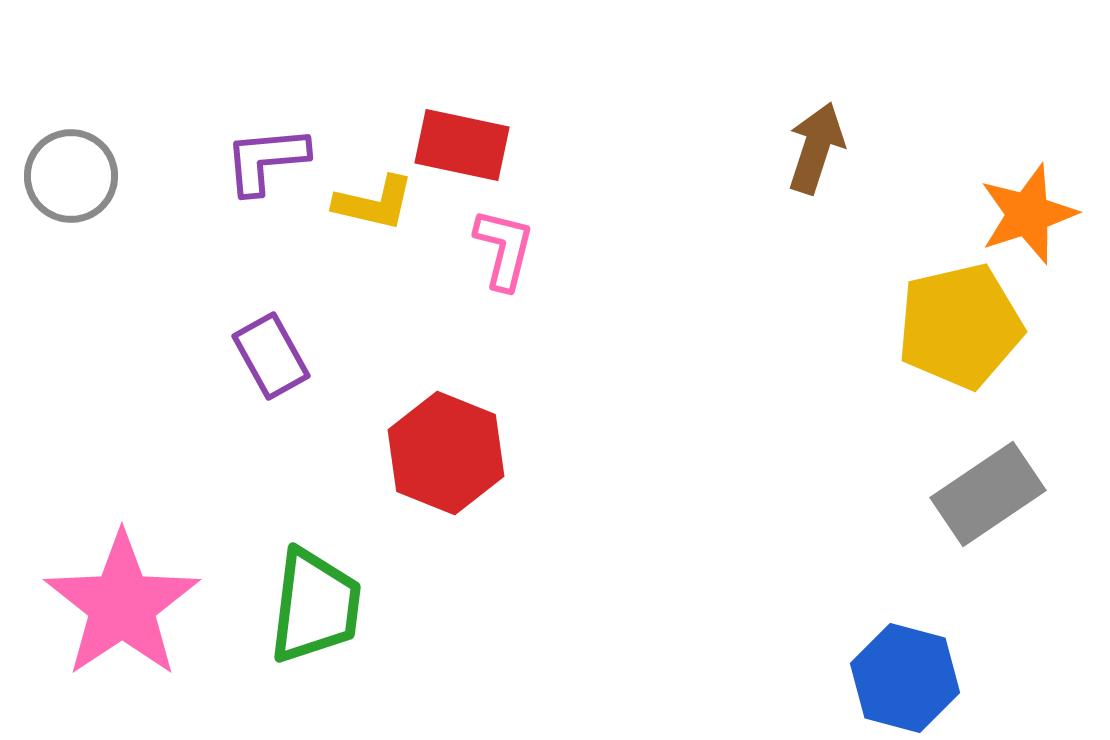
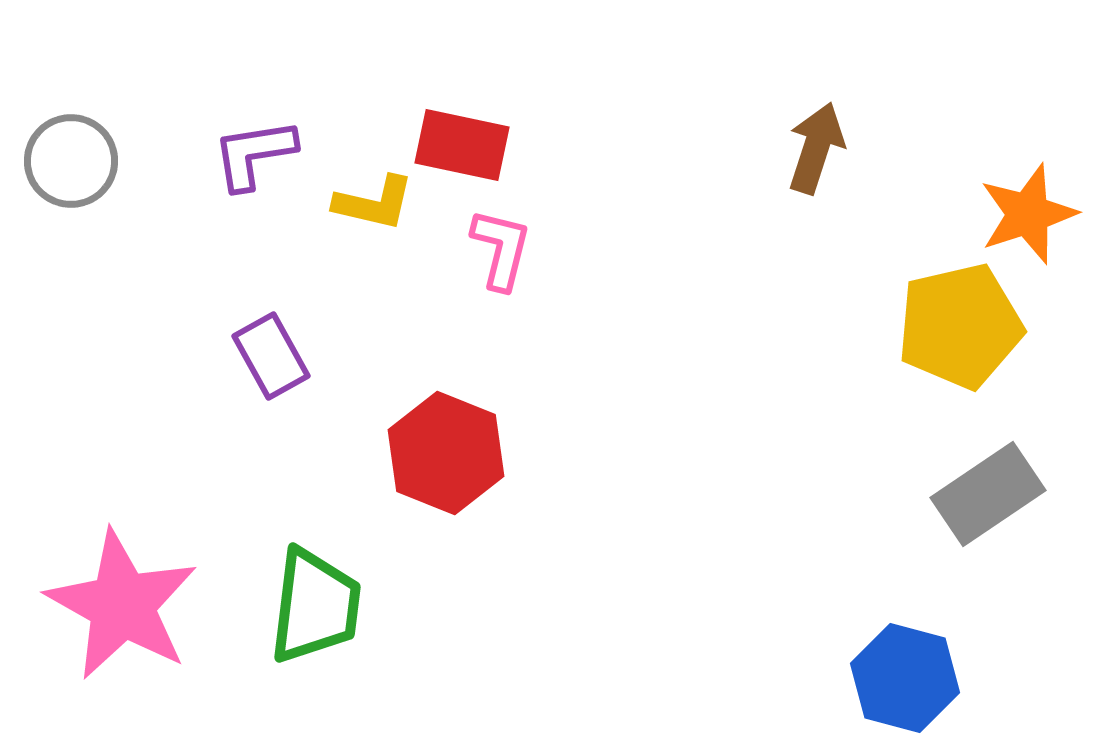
purple L-shape: moved 12 px left, 6 px up; rotated 4 degrees counterclockwise
gray circle: moved 15 px up
pink L-shape: moved 3 px left
pink star: rotated 9 degrees counterclockwise
